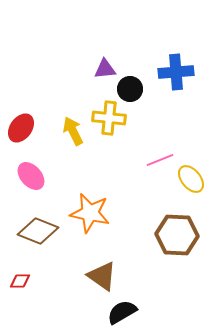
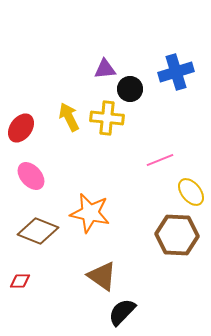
blue cross: rotated 12 degrees counterclockwise
yellow cross: moved 2 px left
yellow arrow: moved 4 px left, 14 px up
yellow ellipse: moved 13 px down
black semicircle: rotated 16 degrees counterclockwise
